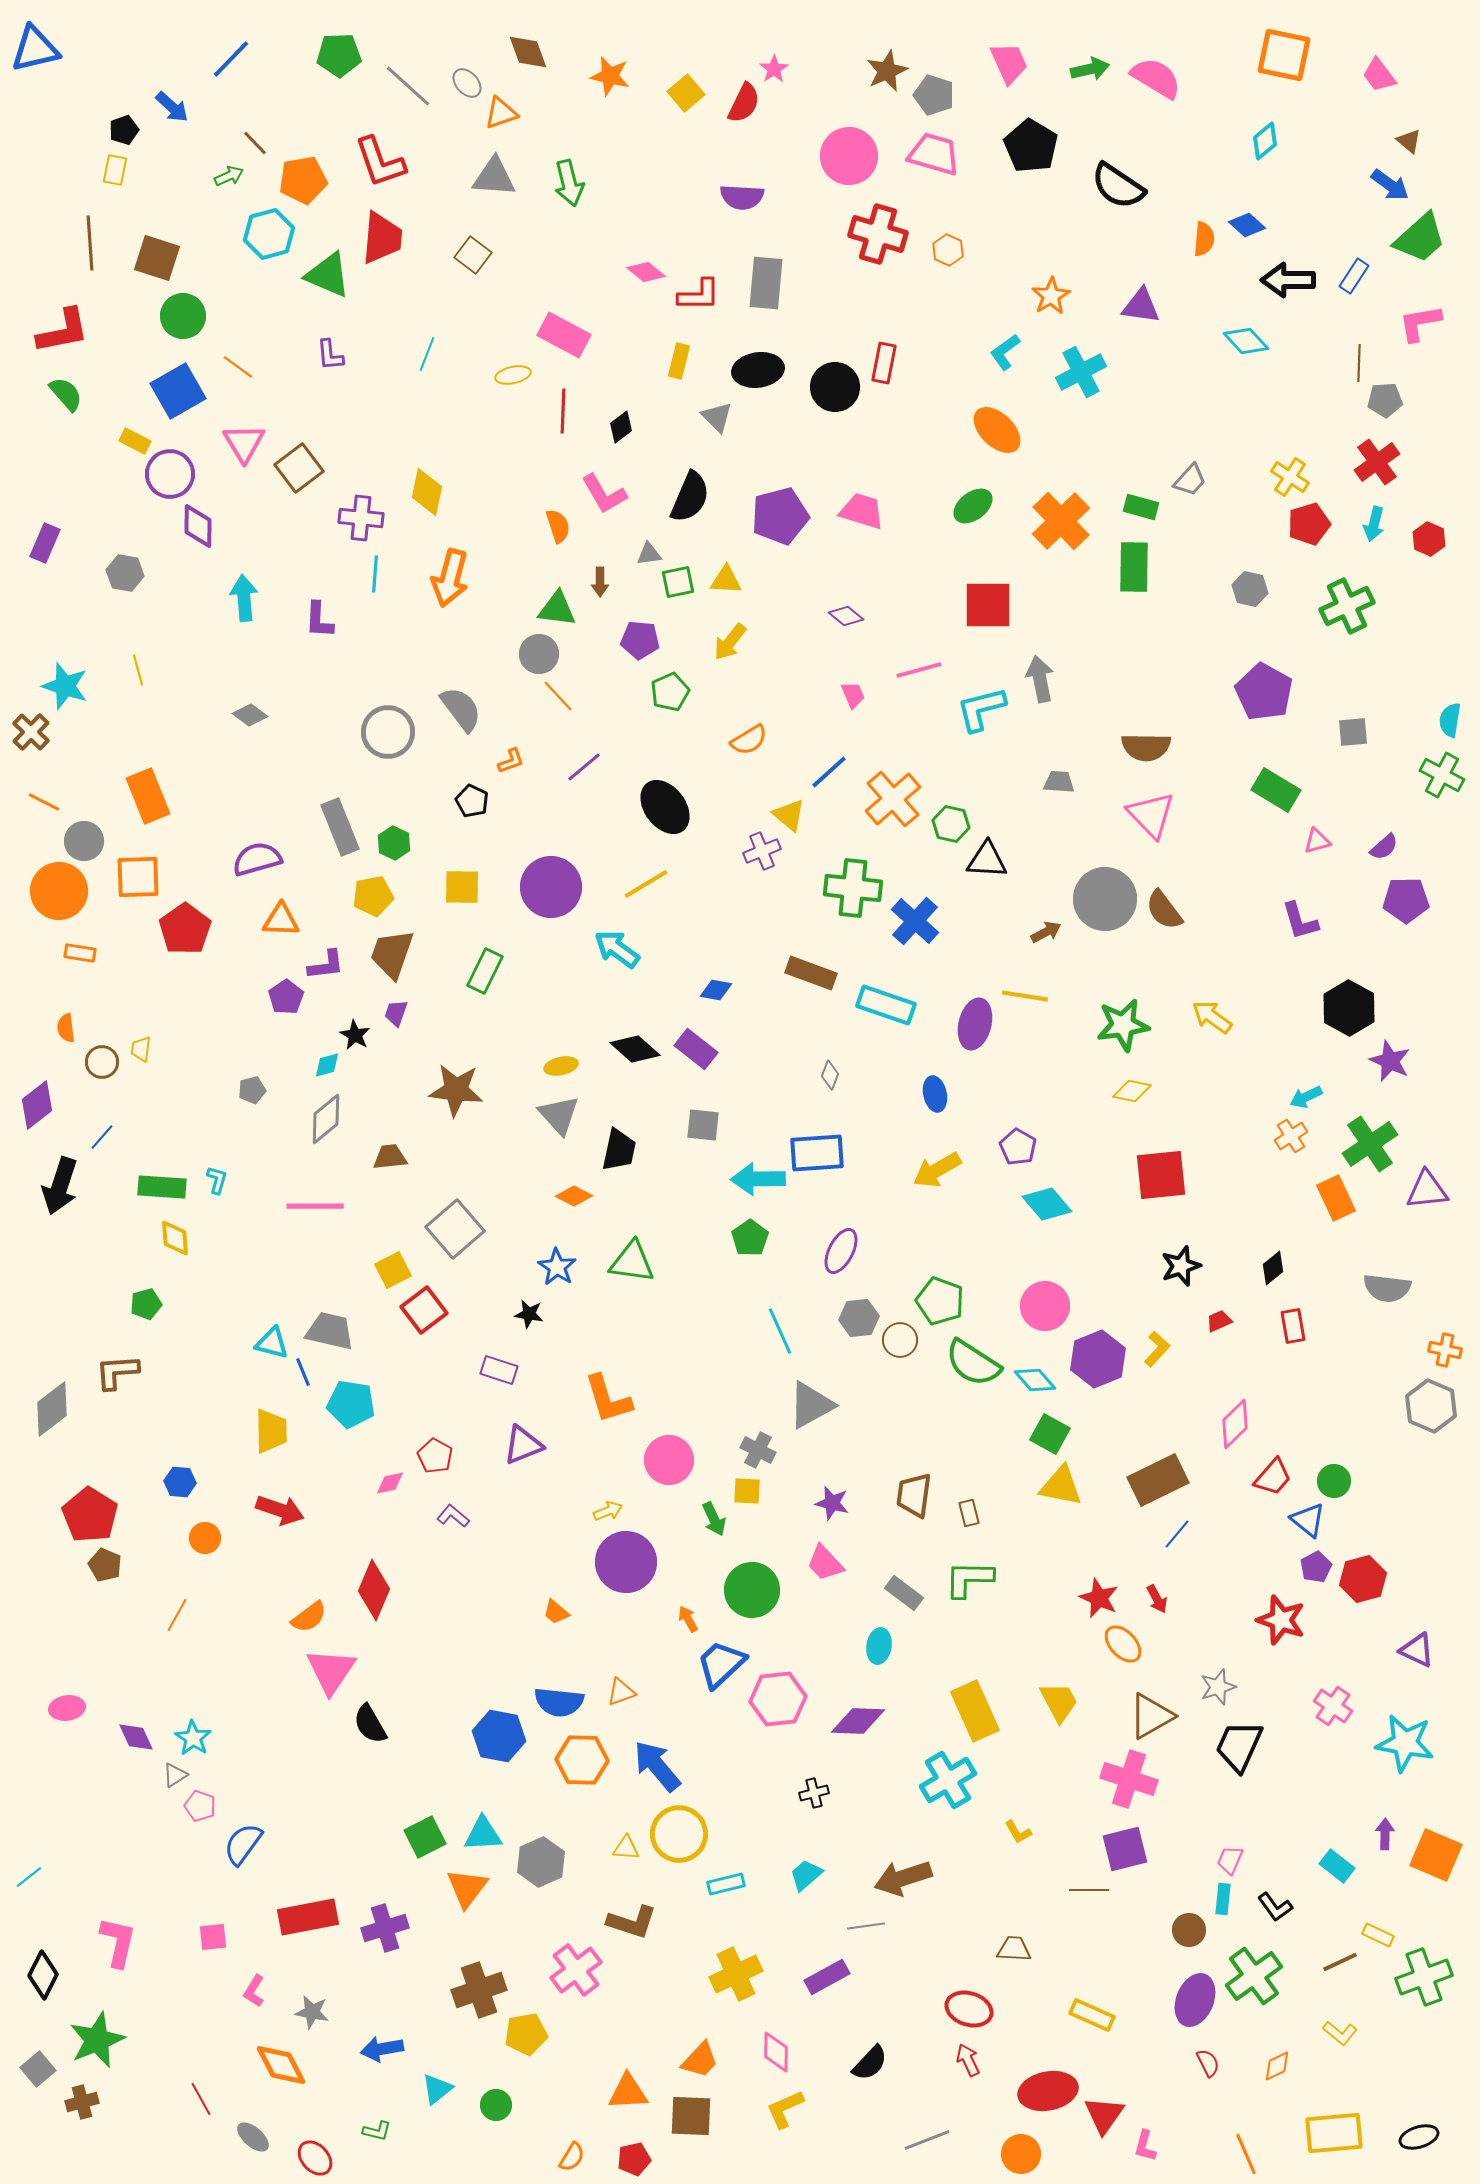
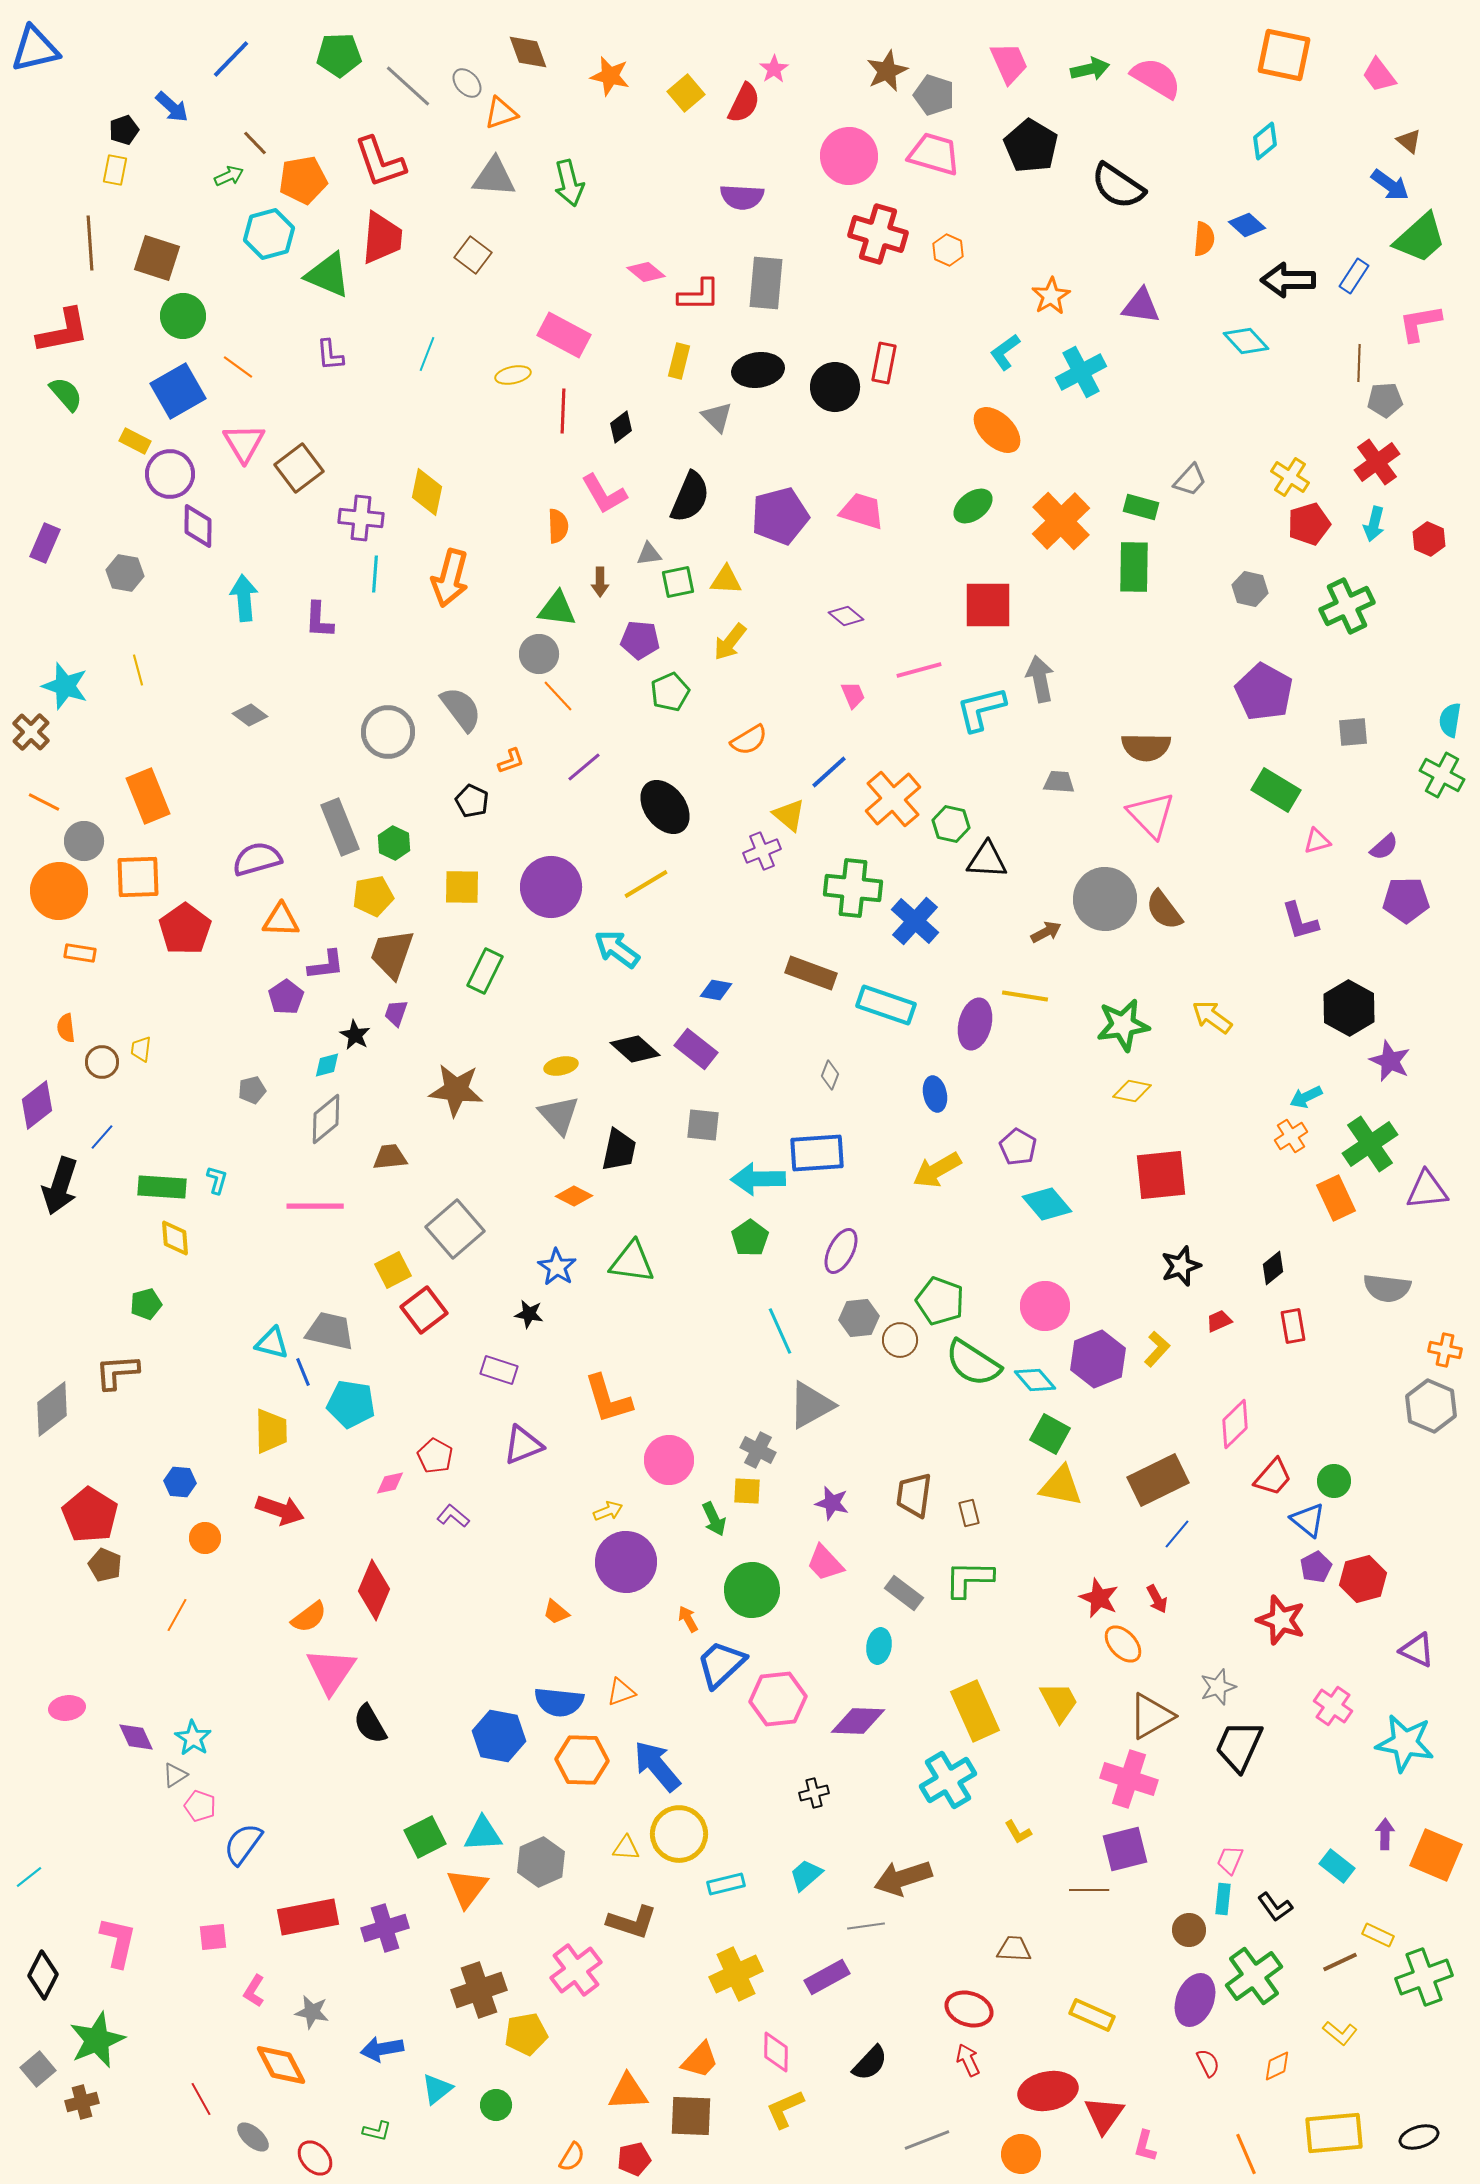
orange semicircle at (558, 526): rotated 16 degrees clockwise
